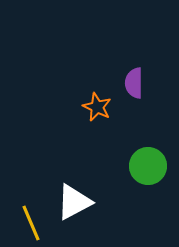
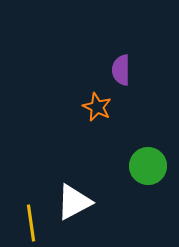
purple semicircle: moved 13 px left, 13 px up
yellow line: rotated 15 degrees clockwise
